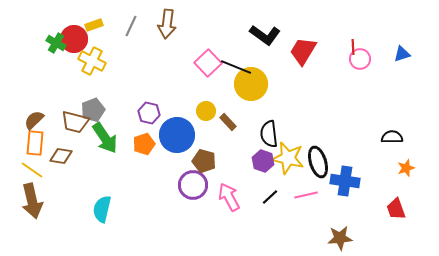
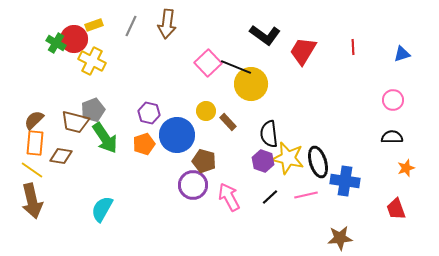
pink circle at (360, 59): moved 33 px right, 41 px down
cyan semicircle at (102, 209): rotated 16 degrees clockwise
